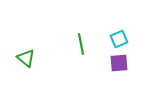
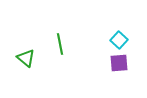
cyan square: moved 1 px down; rotated 24 degrees counterclockwise
green line: moved 21 px left
